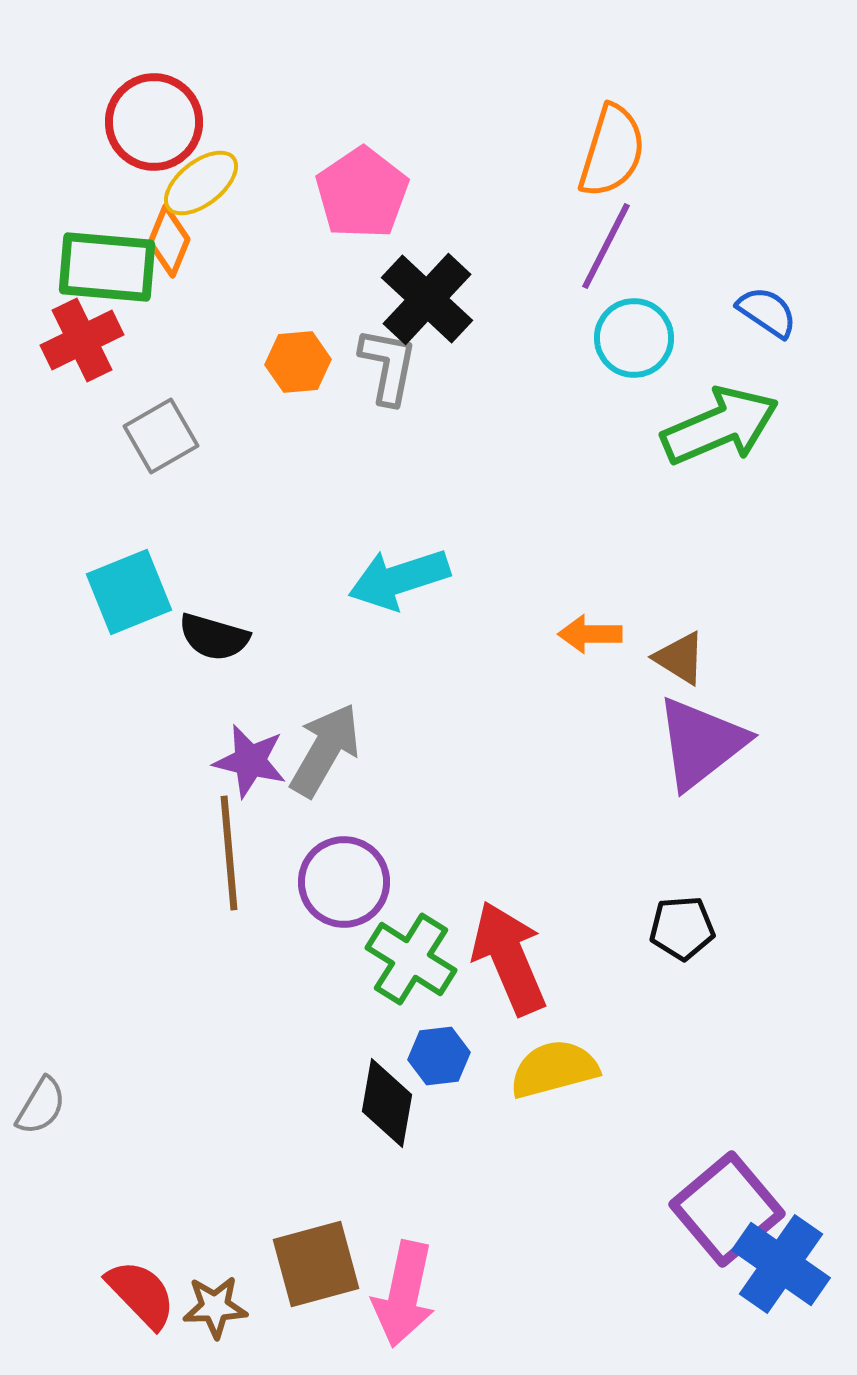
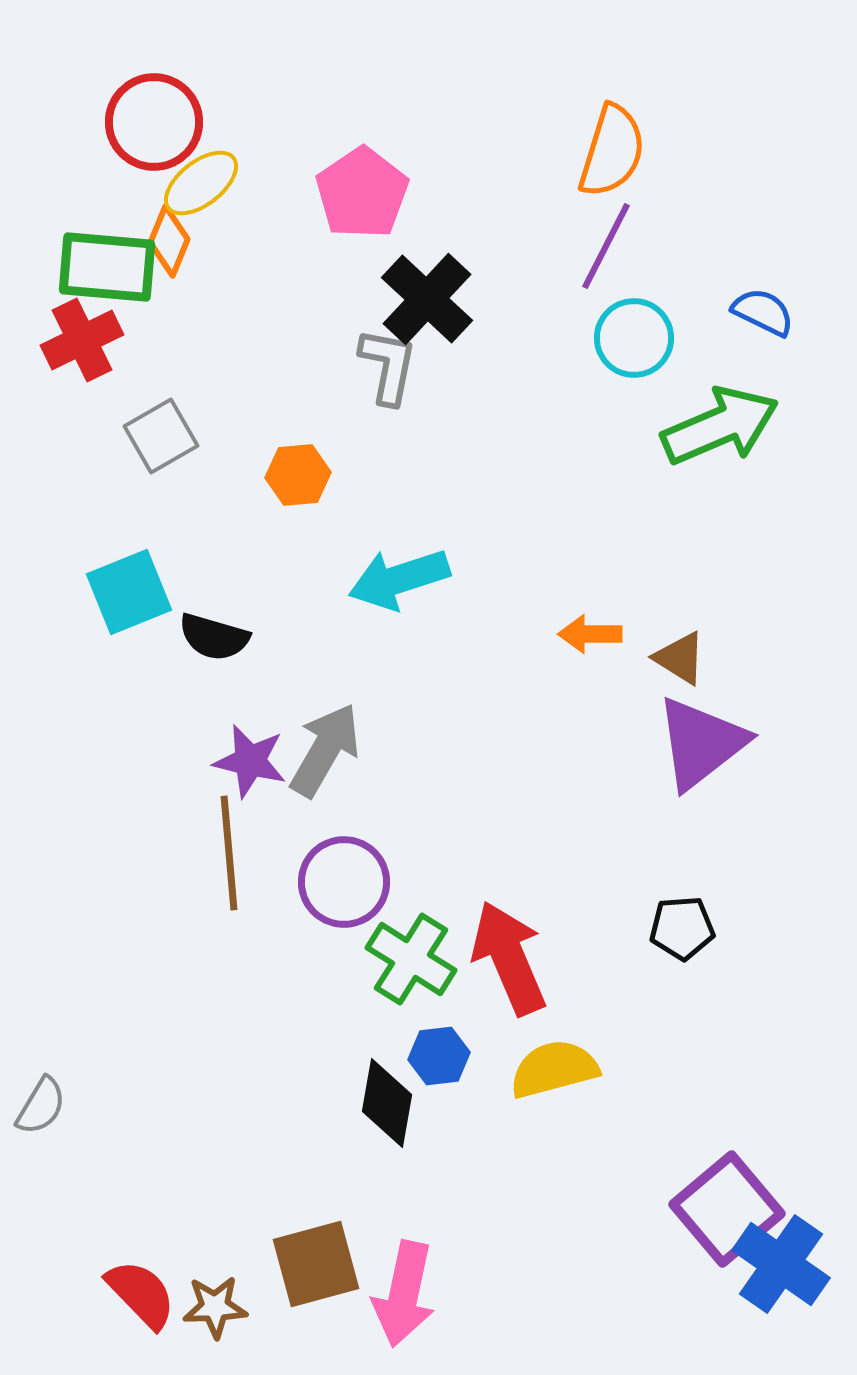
blue semicircle: moved 4 px left; rotated 8 degrees counterclockwise
orange hexagon: moved 113 px down
